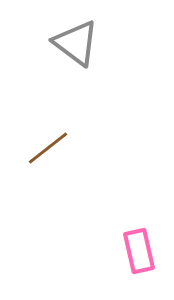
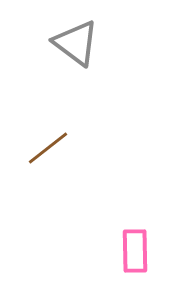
pink rectangle: moved 4 px left; rotated 12 degrees clockwise
